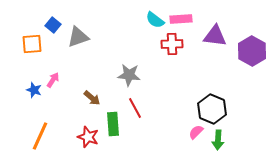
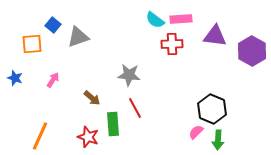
blue star: moved 19 px left, 12 px up
